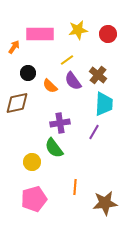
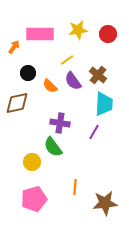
purple cross: rotated 18 degrees clockwise
green semicircle: moved 1 px left, 1 px up
